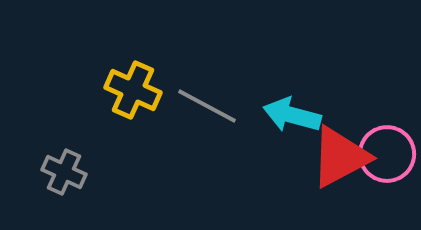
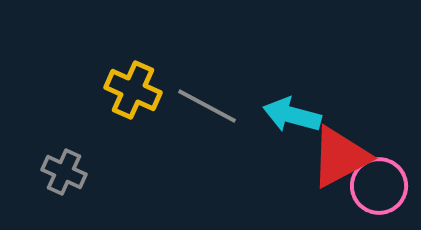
pink circle: moved 8 px left, 32 px down
